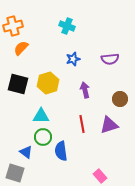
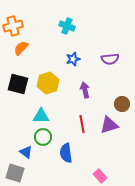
brown circle: moved 2 px right, 5 px down
blue semicircle: moved 5 px right, 2 px down
